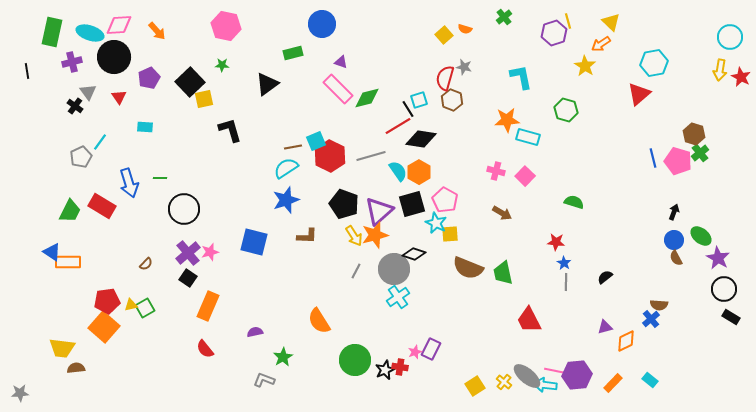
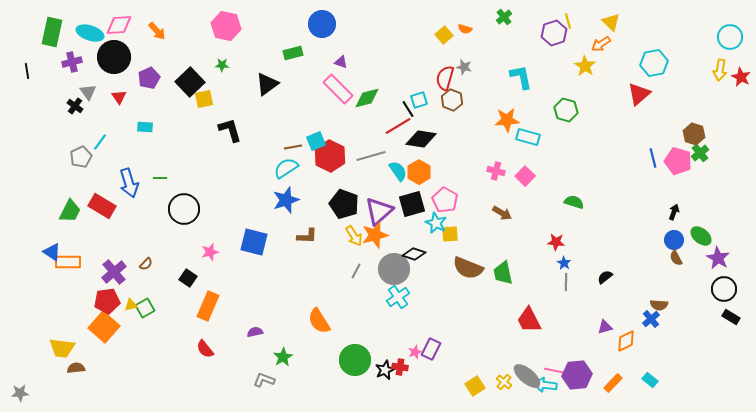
purple cross at (188, 253): moved 74 px left, 19 px down
